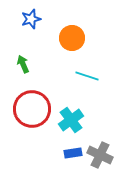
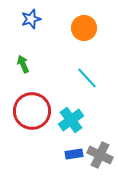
orange circle: moved 12 px right, 10 px up
cyan line: moved 2 px down; rotated 30 degrees clockwise
red circle: moved 2 px down
blue rectangle: moved 1 px right, 1 px down
